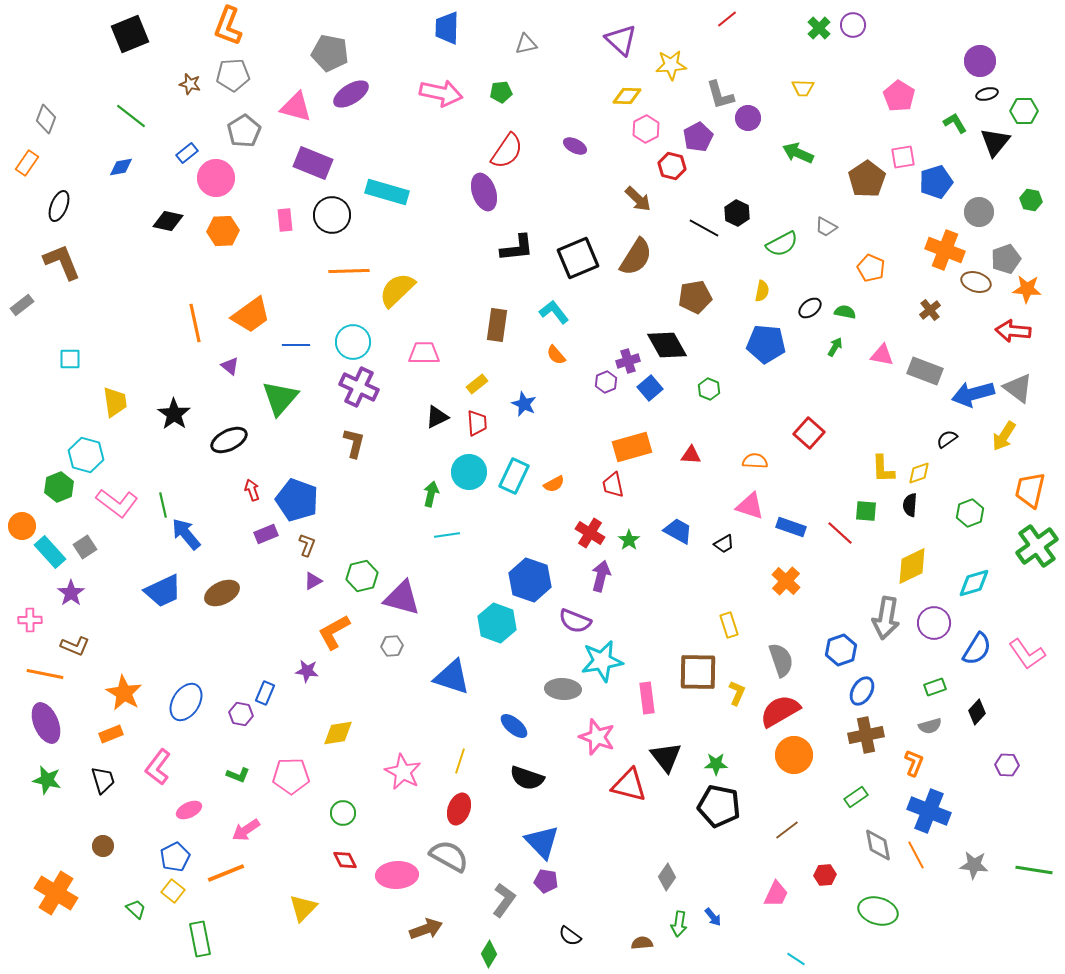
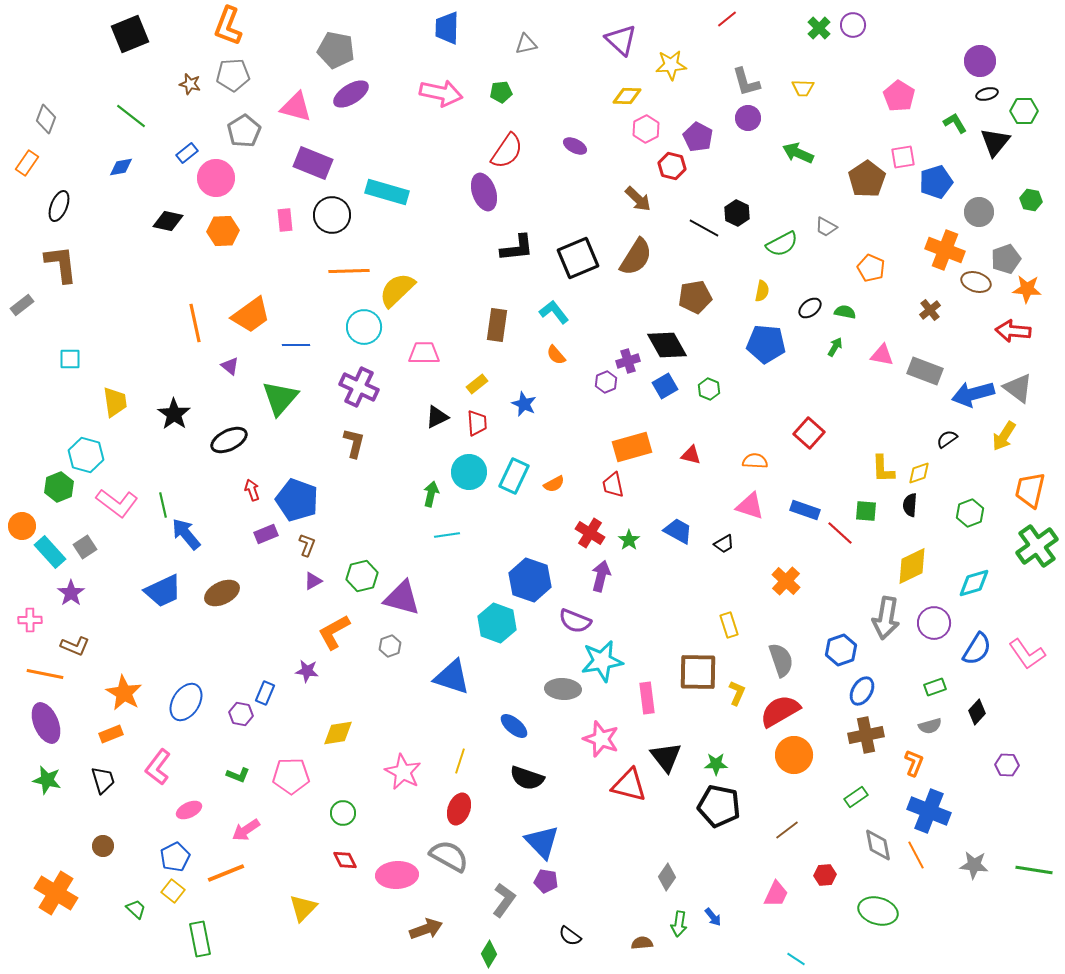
gray pentagon at (330, 53): moved 6 px right, 3 px up
gray L-shape at (720, 95): moved 26 px right, 13 px up
purple pentagon at (698, 137): rotated 16 degrees counterclockwise
brown L-shape at (62, 262): moved 1 px left, 2 px down; rotated 15 degrees clockwise
cyan circle at (353, 342): moved 11 px right, 15 px up
blue square at (650, 388): moved 15 px right, 2 px up; rotated 10 degrees clockwise
red triangle at (691, 455): rotated 10 degrees clockwise
blue rectangle at (791, 527): moved 14 px right, 17 px up
gray hexagon at (392, 646): moved 2 px left; rotated 15 degrees counterclockwise
pink star at (597, 737): moved 4 px right, 2 px down
